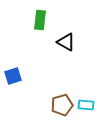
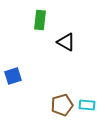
cyan rectangle: moved 1 px right
